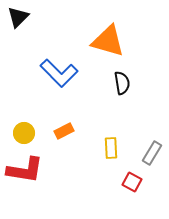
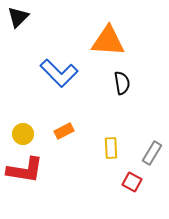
orange triangle: rotated 12 degrees counterclockwise
yellow circle: moved 1 px left, 1 px down
